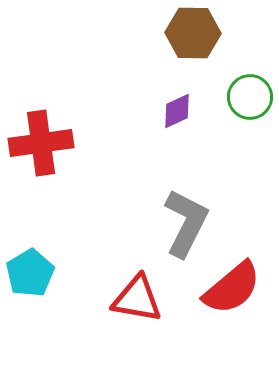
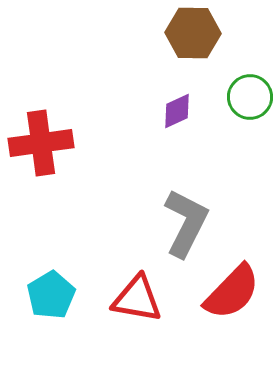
cyan pentagon: moved 21 px right, 22 px down
red semicircle: moved 4 px down; rotated 6 degrees counterclockwise
